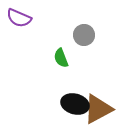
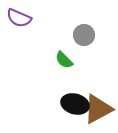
green semicircle: moved 3 px right, 2 px down; rotated 24 degrees counterclockwise
